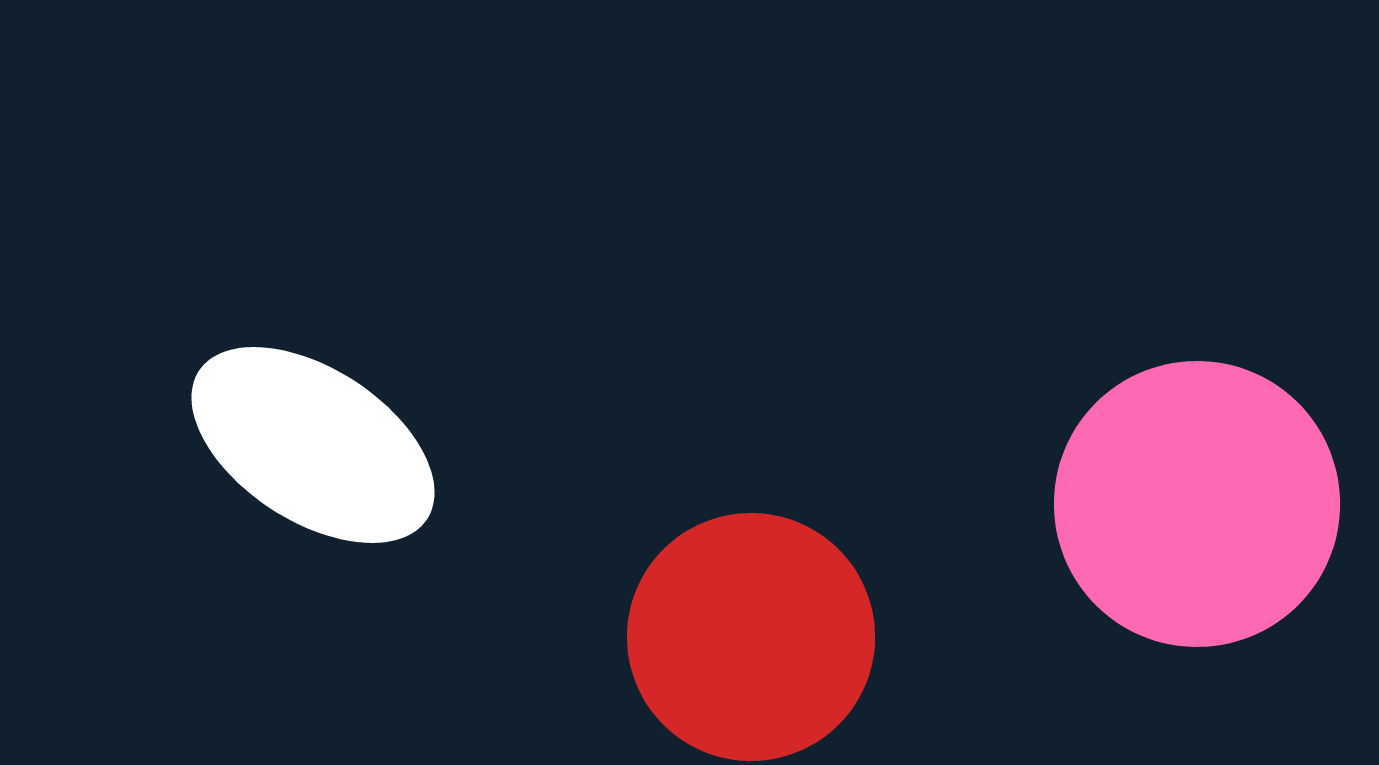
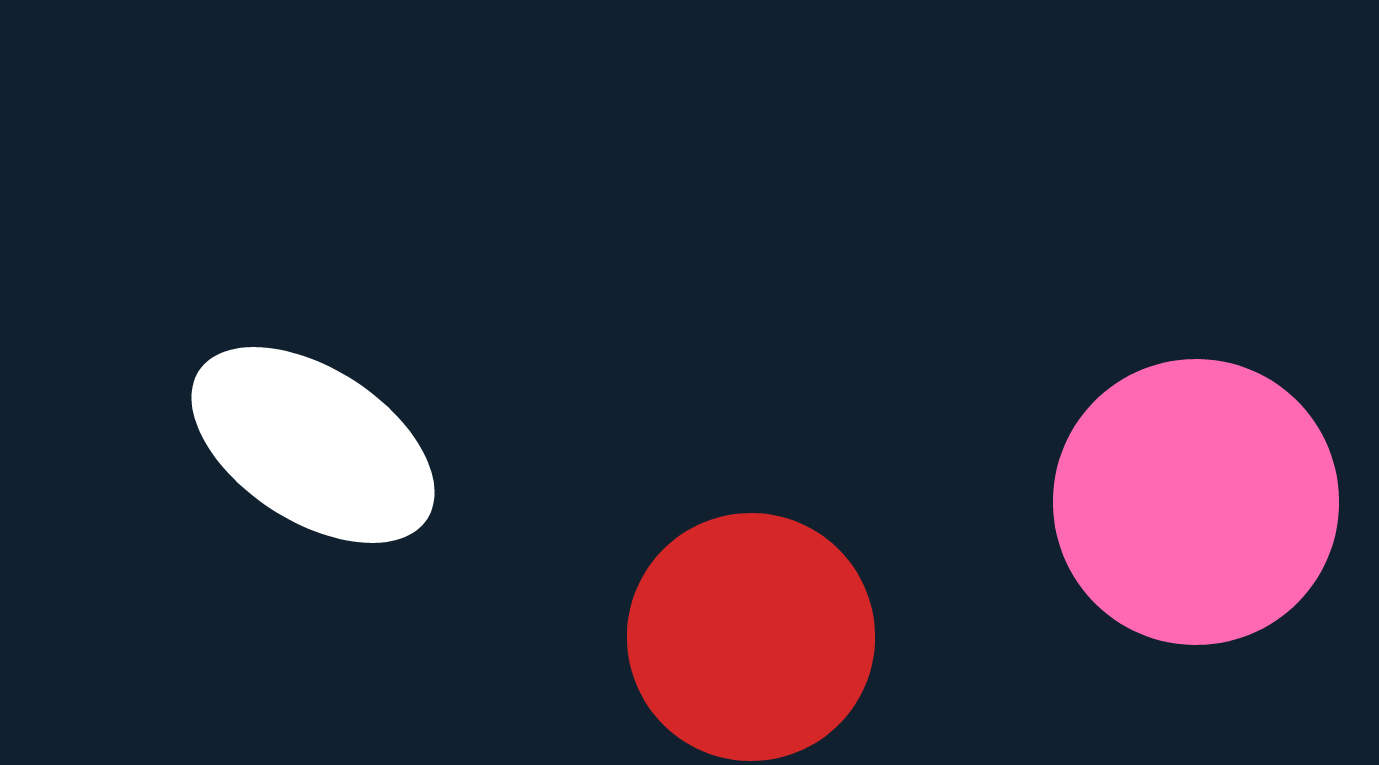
pink circle: moved 1 px left, 2 px up
